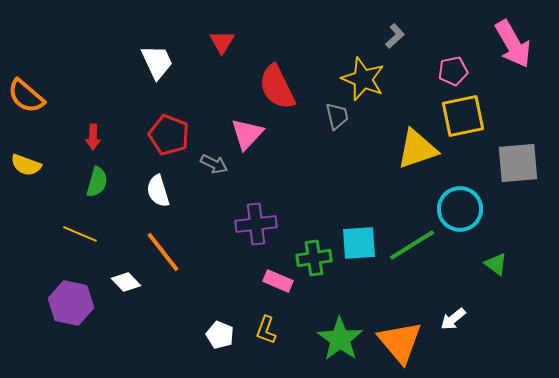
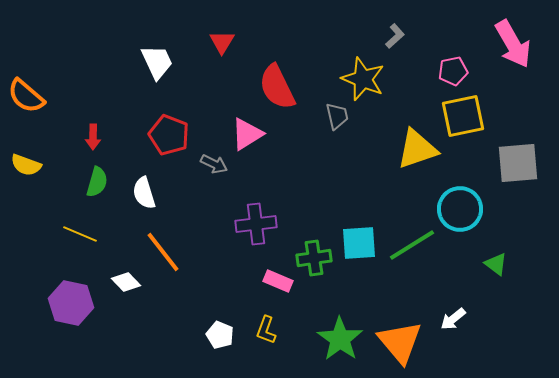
pink triangle: rotated 15 degrees clockwise
white semicircle: moved 14 px left, 2 px down
